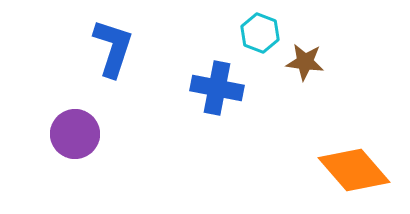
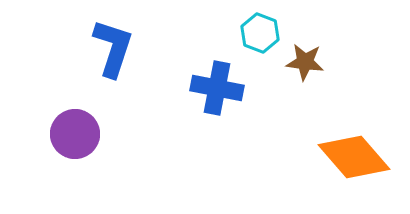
orange diamond: moved 13 px up
